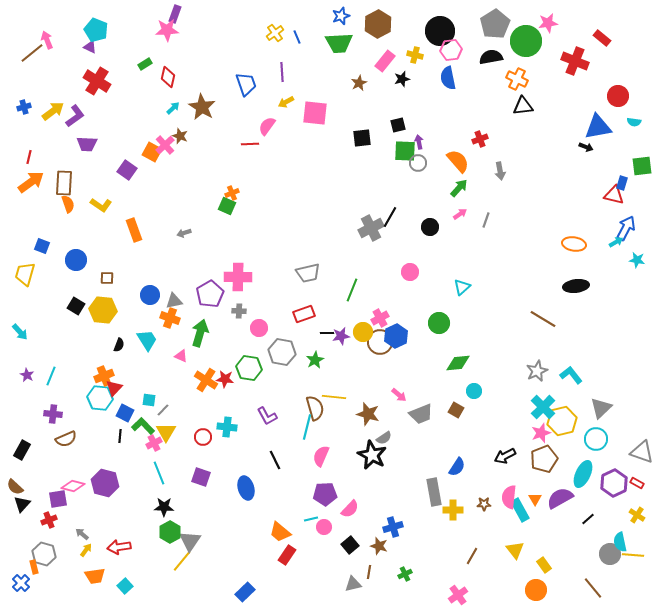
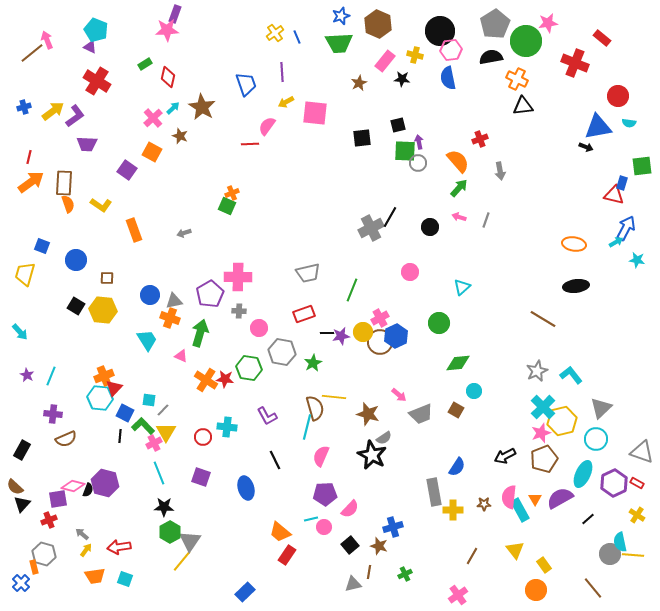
brown hexagon at (378, 24): rotated 8 degrees counterclockwise
red cross at (575, 61): moved 2 px down
black star at (402, 79): rotated 21 degrees clockwise
cyan semicircle at (634, 122): moved 5 px left, 1 px down
pink cross at (165, 145): moved 12 px left, 27 px up
pink arrow at (460, 214): moved 1 px left, 3 px down; rotated 128 degrees counterclockwise
black semicircle at (119, 345): moved 31 px left, 145 px down
green star at (315, 360): moved 2 px left, 3 px down
cyan square at (125, 586): moved 7 px up; rotated 28 degrees counterclockwise
